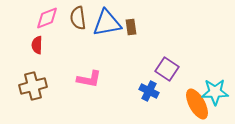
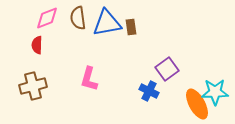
purple square: rotated 20 degrees clockwise
pink L-shape: rotated 95 degrees clockwise
